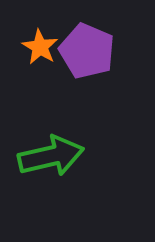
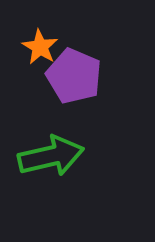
purple pentagon: moved 13 px left, 25 px down
